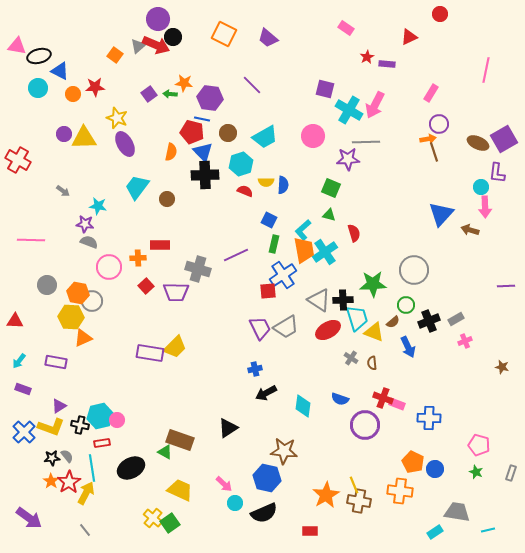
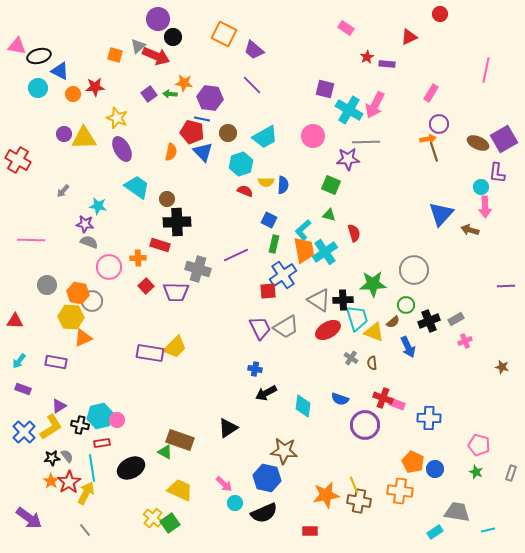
purple trapezoid at (268, 38): moved 14 px left, 12 px down
red arrow at (156, 45): moved 11 px down
orange square at (115, 55): rotated 21 degrees counterclockwise
purple ellipse at (125, 144): moved 3 px left, 5 px down
black cross at (205, 175): moved 28 px left, 47 px down
cyan trapezoid at (137, 187): rotated 88 degrees clockwise
green square at (331, 188): moved 3 px up
gray arrow at (63, 191): rotated 96 degrees clockwise
red rectangle at (160, 245): rotated 18 degrees clockwise
blue cross at (255, 369): rotated 24 degrees clockwise
yellow L-shape at (51, 427): rotated 52 degrees counterclockwise
orange star at (326, 495): rotated 20 degrees clockwise
